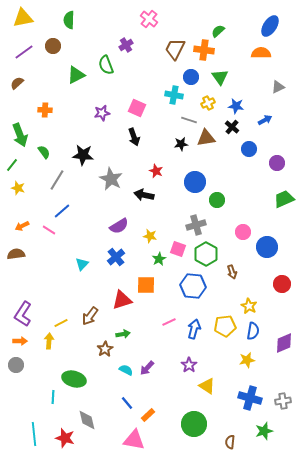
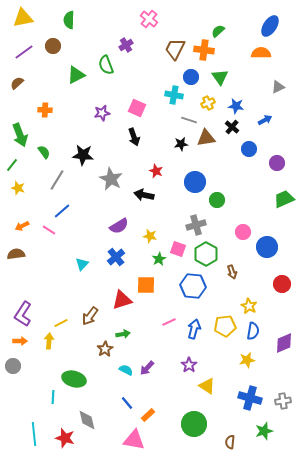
gray circle at (16, 365): moved 3 px left, 1 px down
